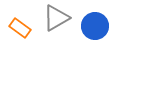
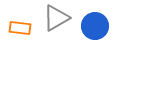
orange rectangle: rotated 30 degrees counterclockwise
